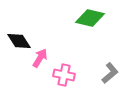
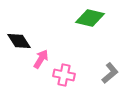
pink arrow: moved 1 px right, 1 px down
